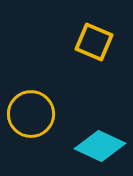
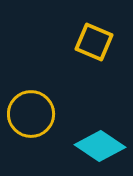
cyan diamond: rotated 9 degrees clockwise
